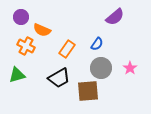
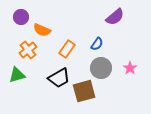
orange cross: moved 2 px right, 4 px down; rotated 24 degrees clockwise
brown square: moved 4 px left; rotated 10 degrees counterclockwise
